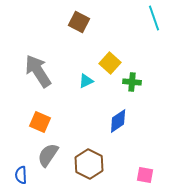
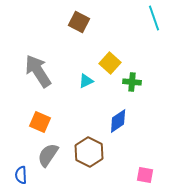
brown hexagon: moved 12 px up
